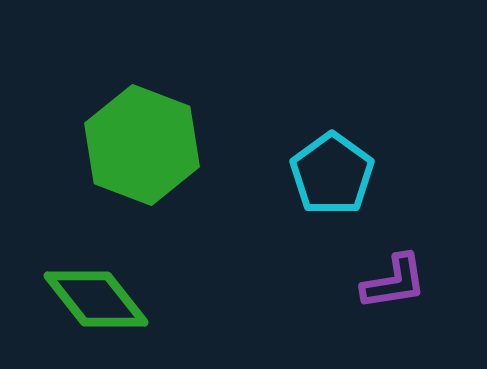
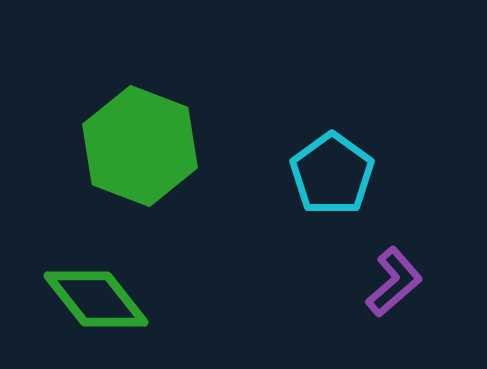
green hexagon: moved 2 px left, 1 px down
purple L-shape: rotated 32 degrees counterclockwise
